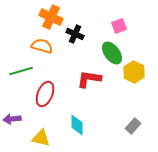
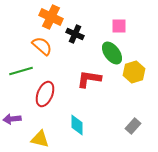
pink square: rotated 21 degrees clockwise
orange semicircle: rotated 25 degrees clockwise
yellow hexagon: rotated 15 degrees clockwise
yellow triangle: moved 1 px left, 1 px down
